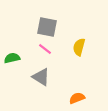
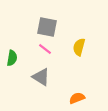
green semicircle: rotated 112 degrees clockwise
